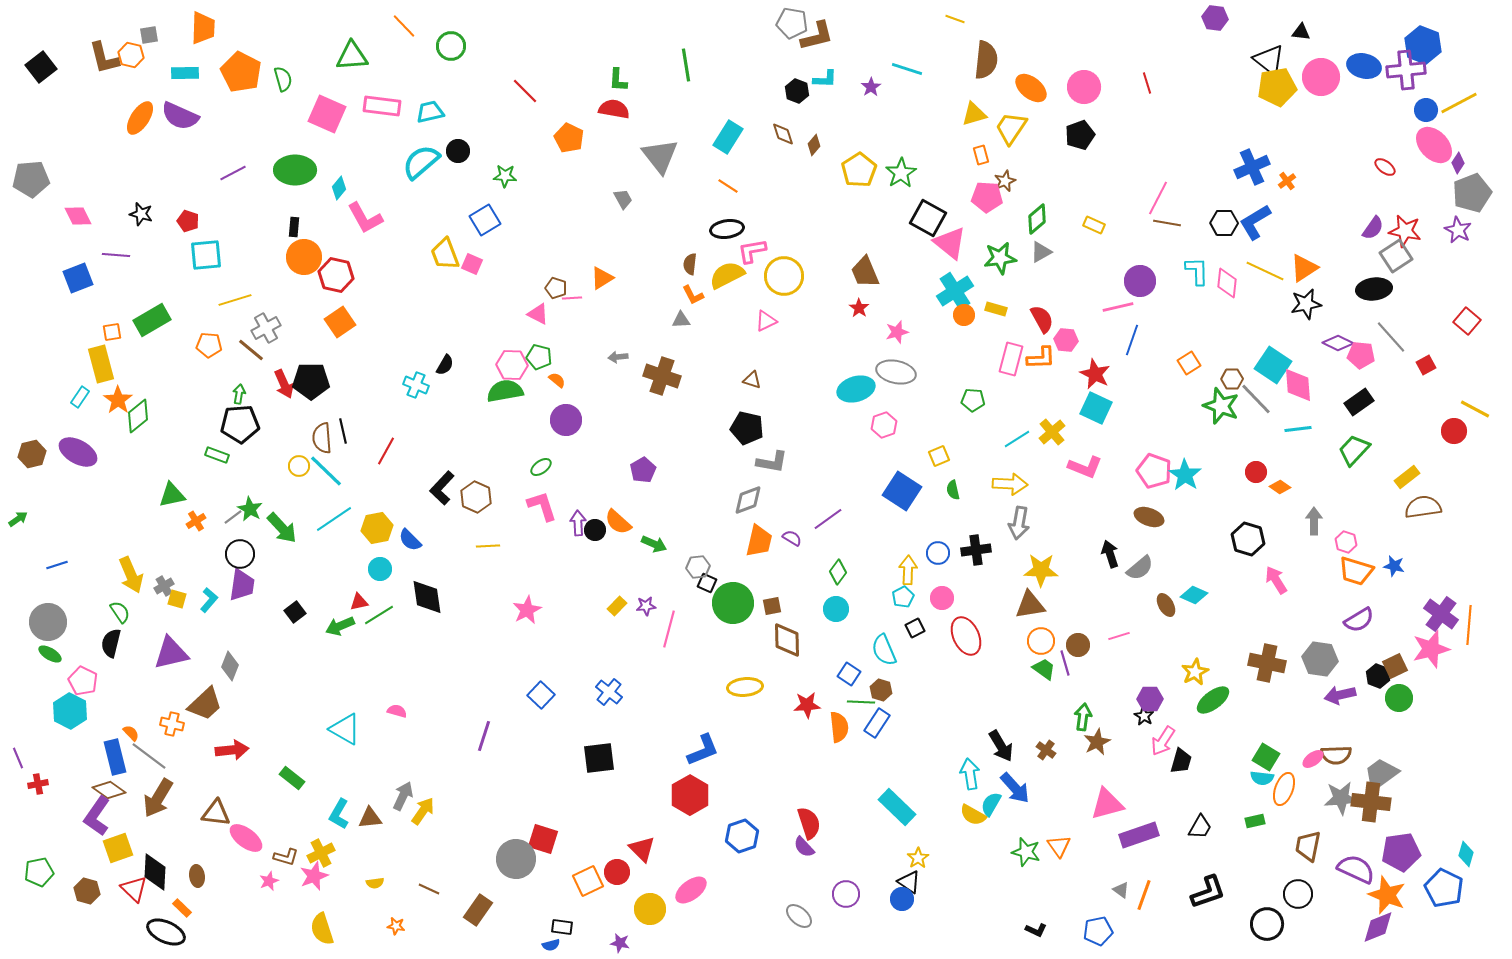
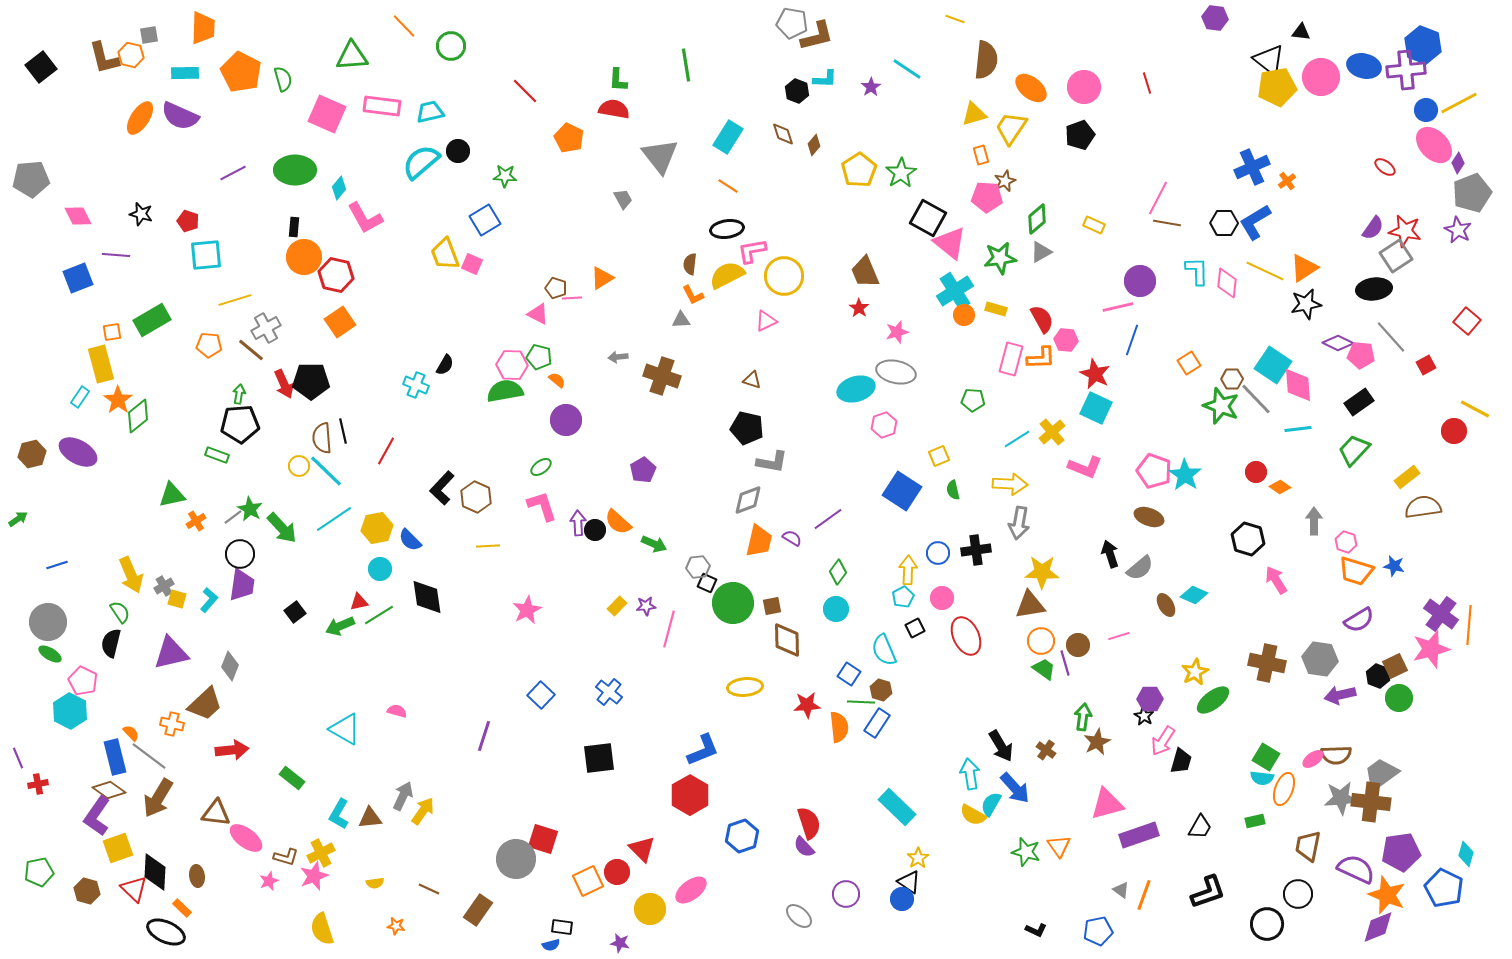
cyan line at (907, 69): rotated 16 degrees clockwise
yellow star at (1041, 570): moved 1 px right, 2 px down
